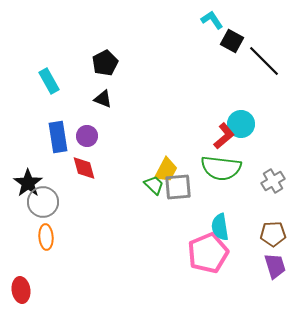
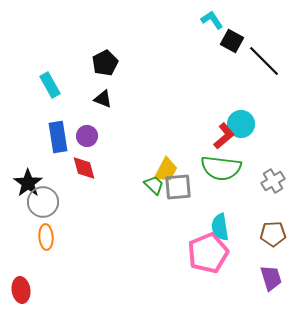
cyan rectangle: moved 1 px right, 4 px down
purple trapezoid: moved 4 px left, 12 px down
